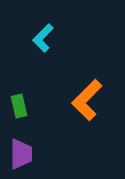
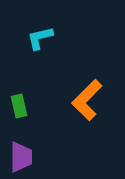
cyan L-shape: moved 3 px left; rotated 32 degrees clockwise
purple trapezoid: moved 3 px down
